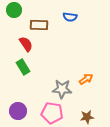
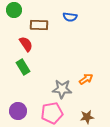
pink pentagon: rotated 20 degrees counterclockwise
